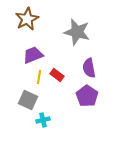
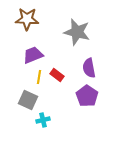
brown star: rotated 30 degrees clockwise
